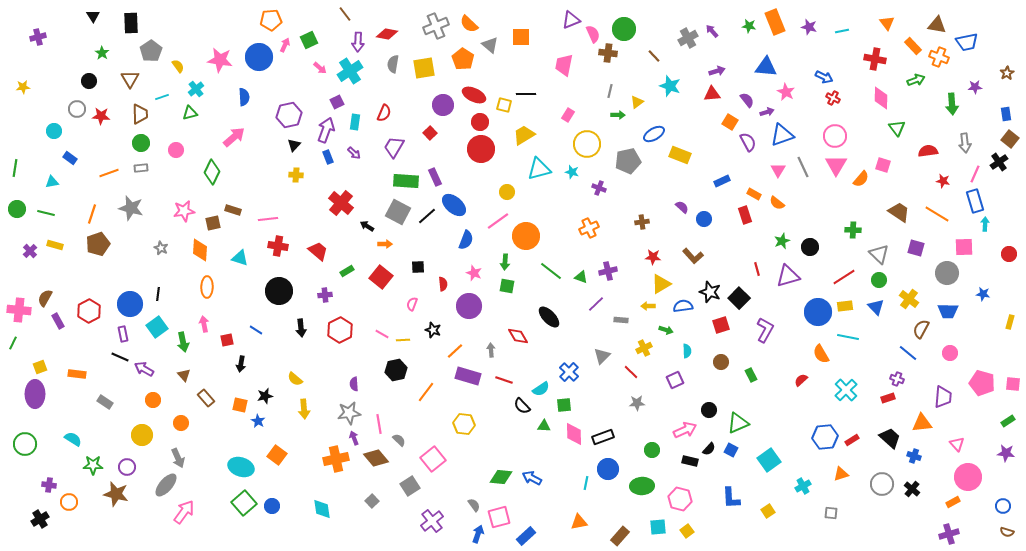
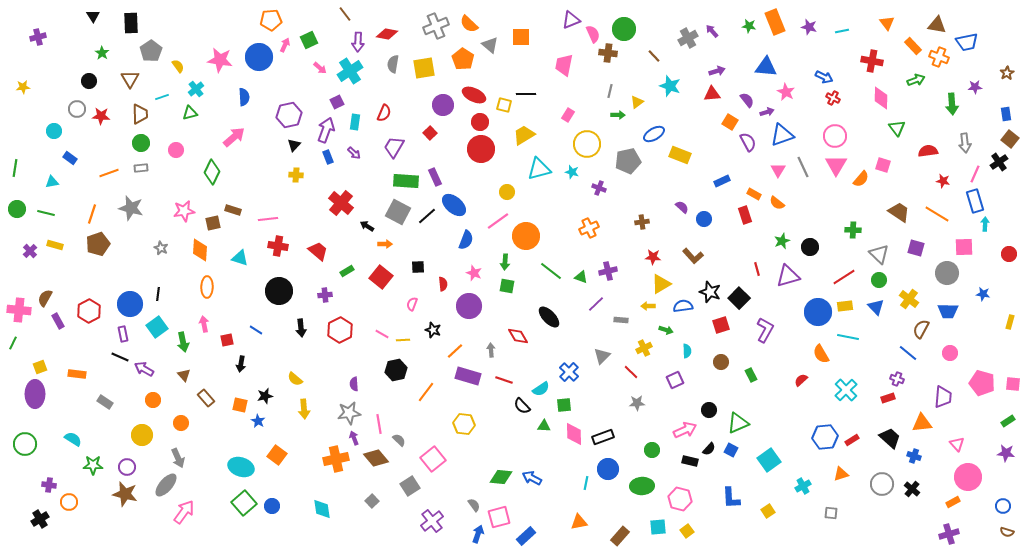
red cross at (875, 59): moved 3 px left, 2 px down
brown star at (116, 494): moved 9 px right
